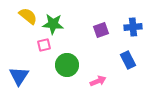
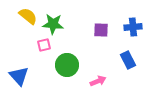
purple square: rotated 21 degrees clockwise
blue triangle: rotated 15 degrees counterclockwise
